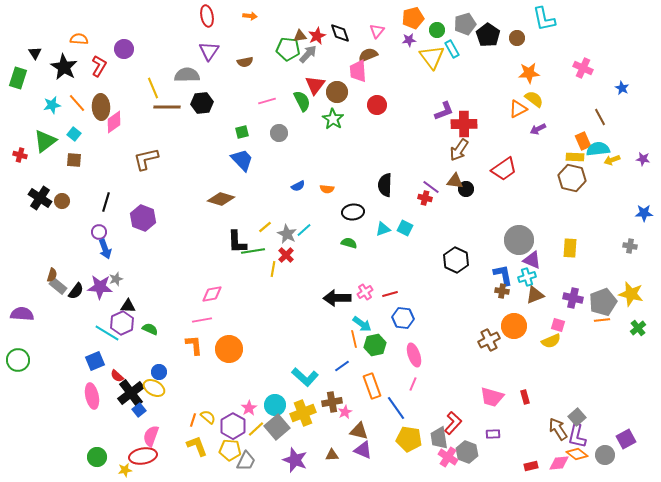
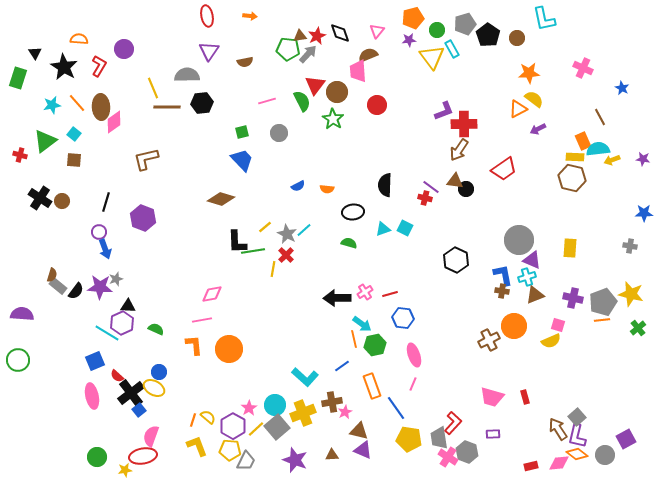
green semicircle at (150, 329): moved 6 px right
